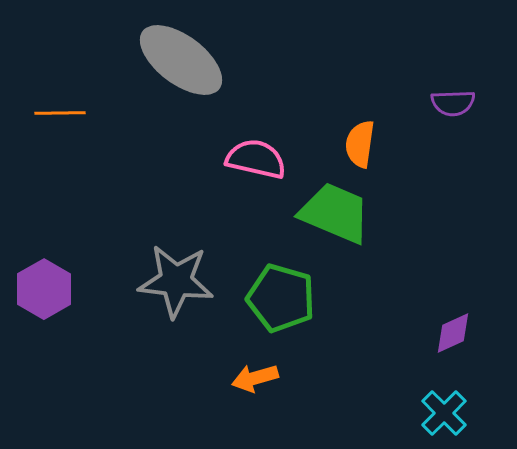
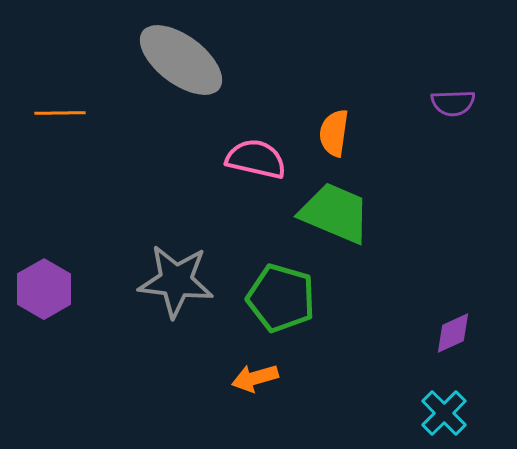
orange semicircle: moved 26 px left, 11 px up
